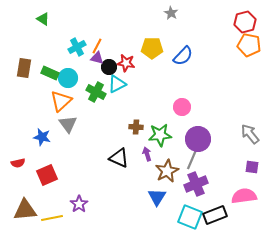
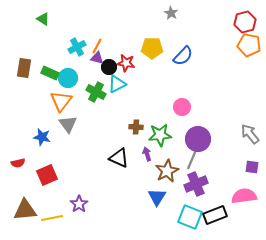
orange triangle: rotated 10 degrees counterclockwise
